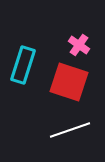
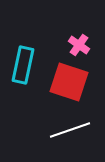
cyan rectangle: rotated 6 degrees counterclockwise
